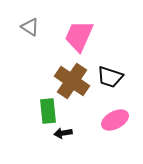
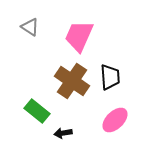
black trapezoid: rotated 112 degrees counterclockwise
green rectangle: moved 11 px left; rotated 45 degrees counterclockwise
pink ellipse: rotated 16 degrees counterclockwise
